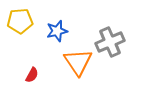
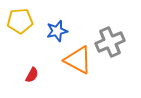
orange triangle: moved 2 px up; rotated 28 degrees counterclockwise
